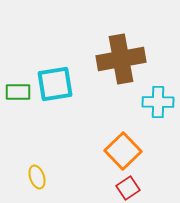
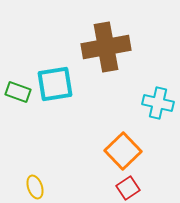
brown cross: moved 15 px left, 12 px up
green rectangle: rotated 20 degrees clockwise
cyan cross: moved 1 px down; rotated 12 degrees clockwise
yellow ellipse: moved 2 px left, 10 px down
